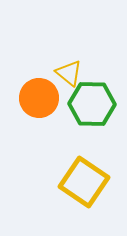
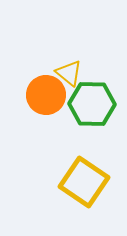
orange circle: moved 7 px right, 3 px up
